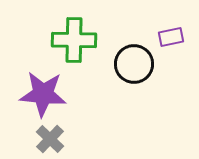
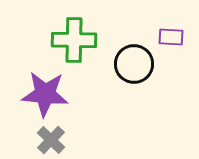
purple rectangle: rotated 15 degrees clockwise
purple star: moved 2 px right
gray cross: moved 1 px right, 1 px down
